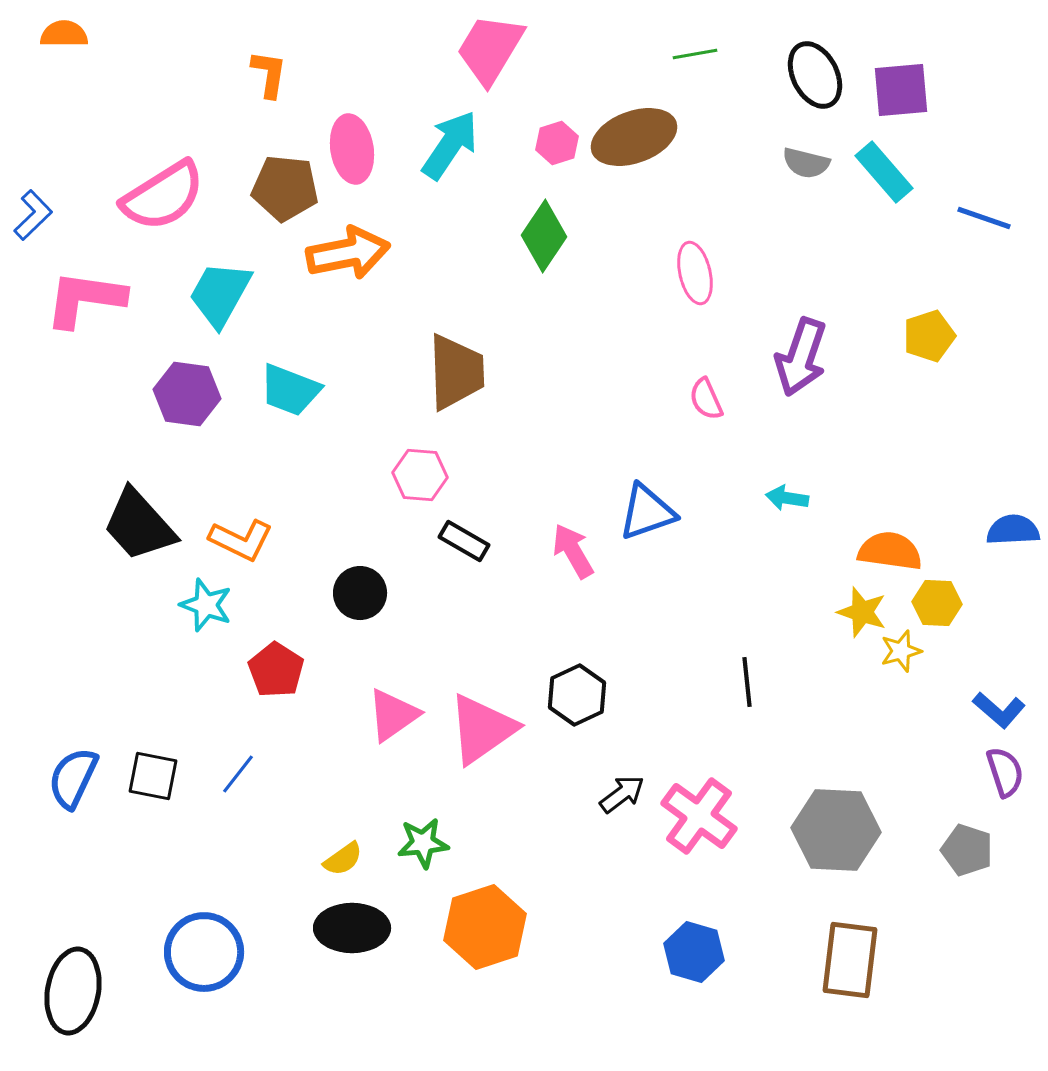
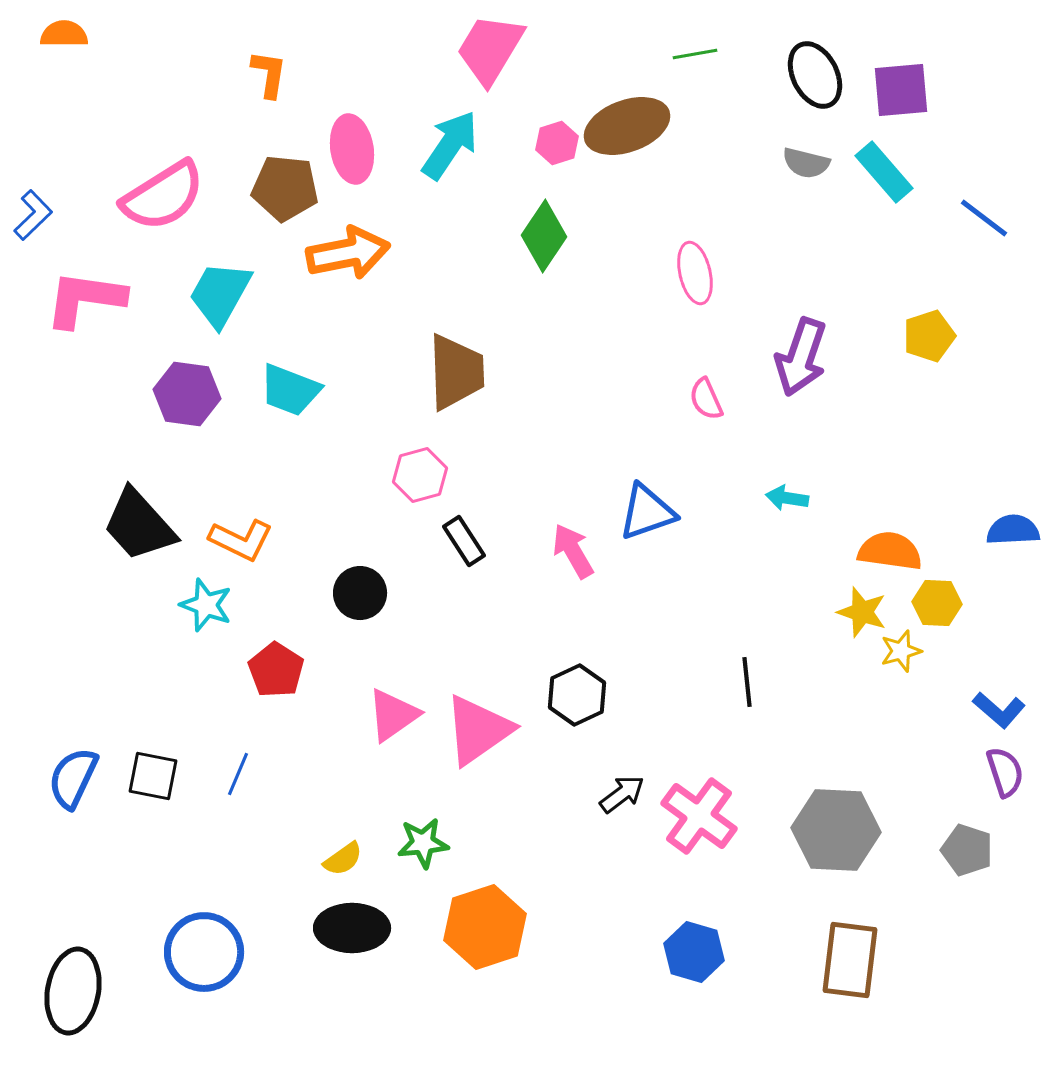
brown ellipse at (634, 137): moved 7 px left, 11 px up
blue line at (984, 218): rotated 18 degrees clockwise
pink hexagon at (420, 475): rotated 20 degrees counterclockwise
black rectangle at (464, 541): rotated 27 degrees clockwise
pink triangle at (482, 729): moved 4 px left, 1 px down
blue line at (238, 774): rotated 15 degrees counterclockwise
